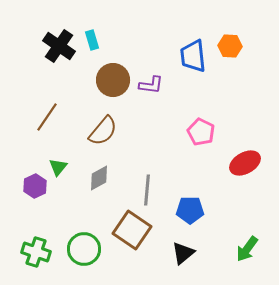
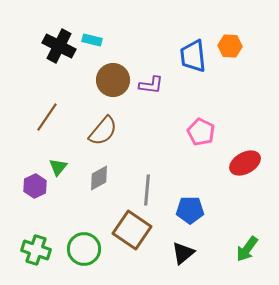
cyan rectangle: rotated 60 degrees counterclockwise
black cross: rotated 8 degrees counterclockwise
green cross: moved 2 px up
